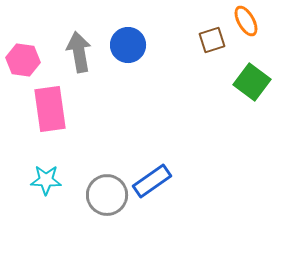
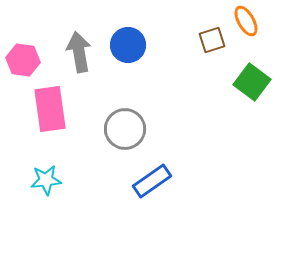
cyan star: rotated 8 degrees counterclockwise
gray circle: moved 18 px right, 66 px up
